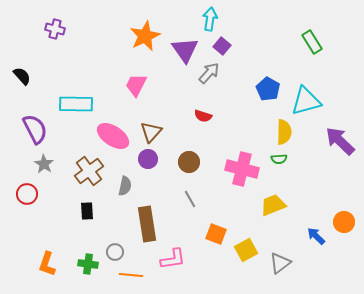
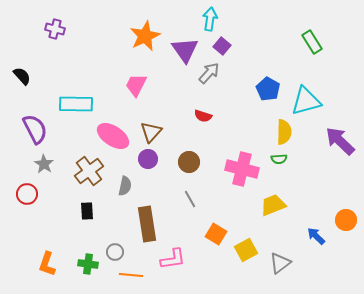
orange circle: moved 2 px right, 2 px up
orange square: rotated 10 degrees clockwise
